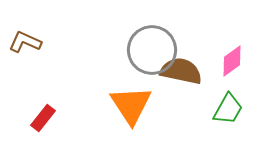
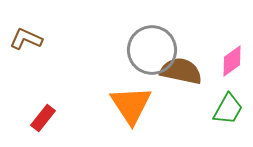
brown L-shape: moved 1 px right, 3 px up
